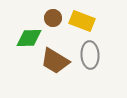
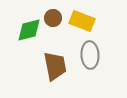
green diamond: moved 8 px up; rotated 12 degrees counterclockwise
brown trapezoid: moved 5 px down; rotated 132 degrees counterclockwise
